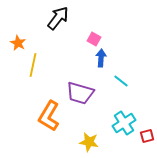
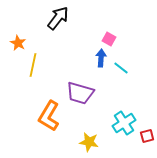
pink square: moved 15 px right
cyan line: moved 13 px up
